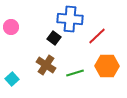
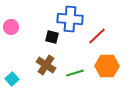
black square: moved 2 px left, 1 px up; rotated 24 degrees counterclockwise
